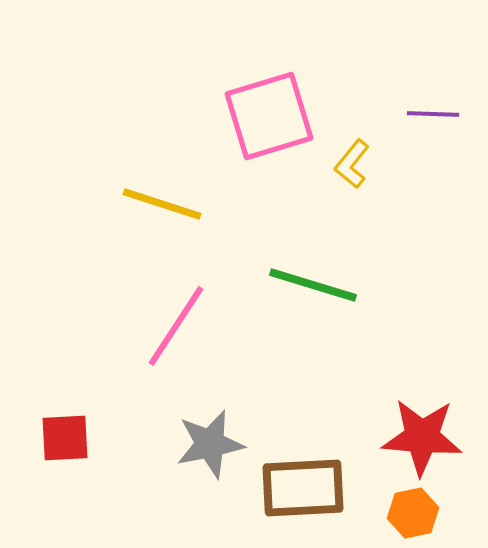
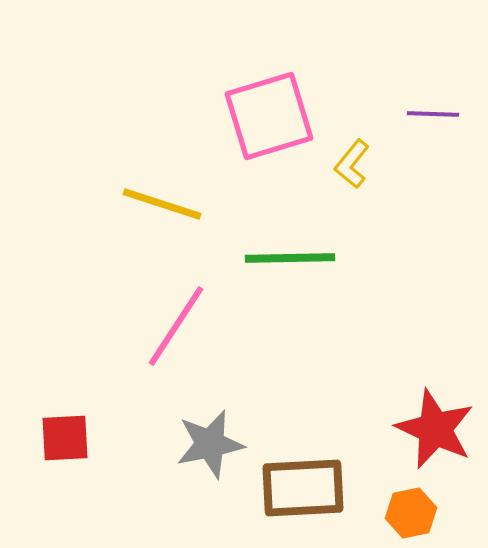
green line: moved 23 px left, 27 px up; rotated 18 degrees counterclockwise
red star: moved 13 px right, 8 px up; rotated 20 degrees clockwise
orange hexagon: moved 2 px left
